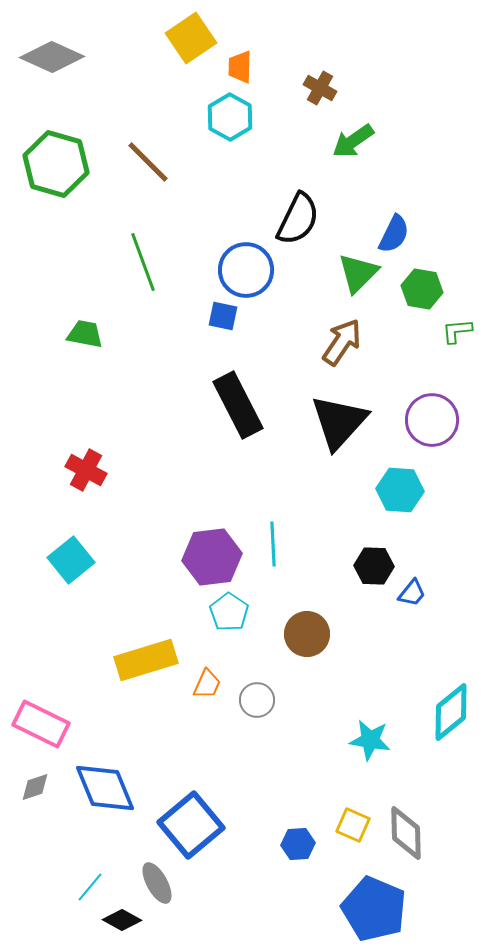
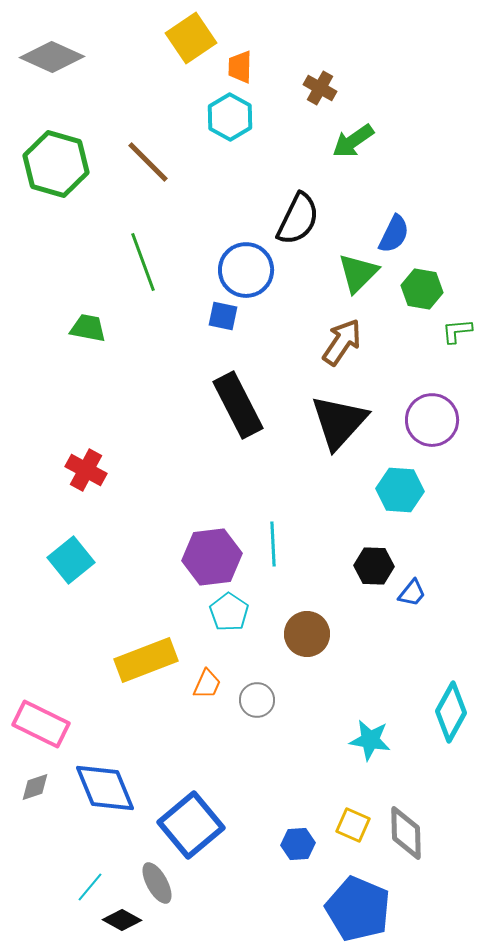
green trapezoid at (85, 334): moved 3 px right, 6 px up
yellow rectangle at (146, 660): rotated 4 degrees counterclockwise
cyan diamond at (451, 712): rotated 22 degrees counterclockwise
blue pentagon at (374, 909): moved 16 px left
